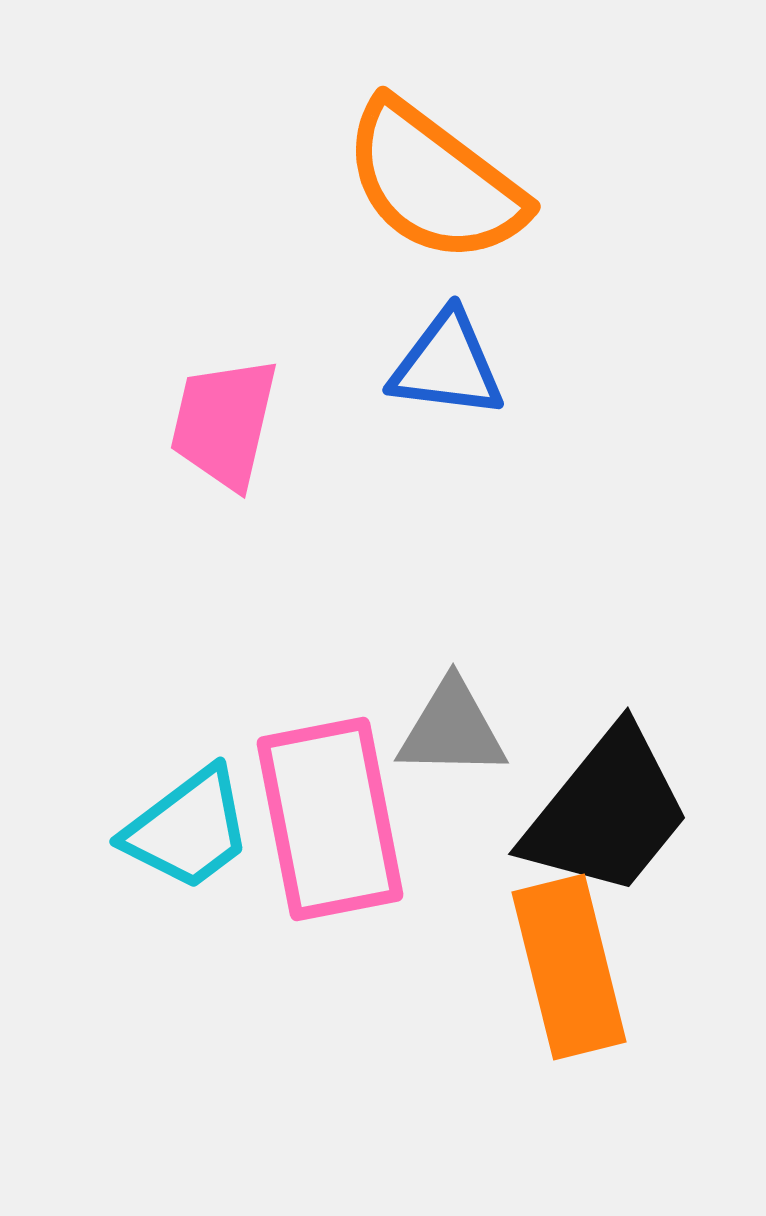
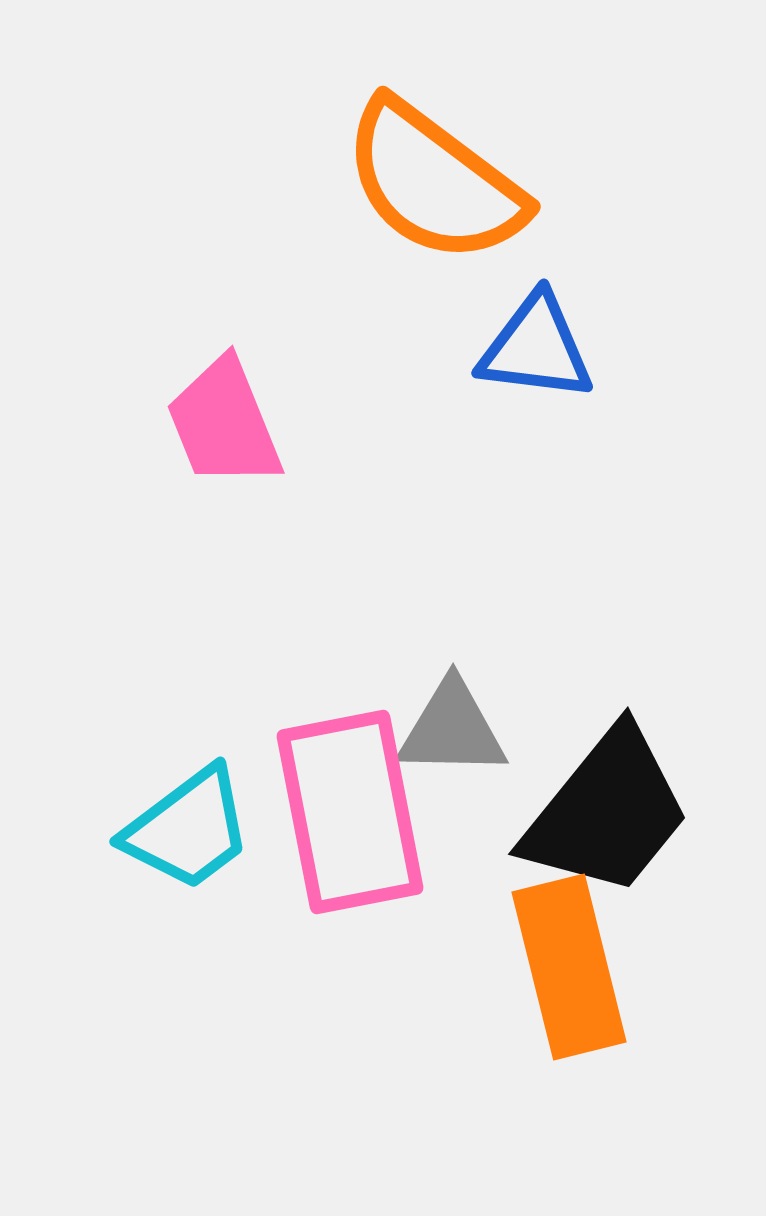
blue triangle: moved 89 px right, 17 px up
pink trapezoid: rotated 35 degrees counterclockwise
pink rectangle: moved 20 px right, 7 px up
